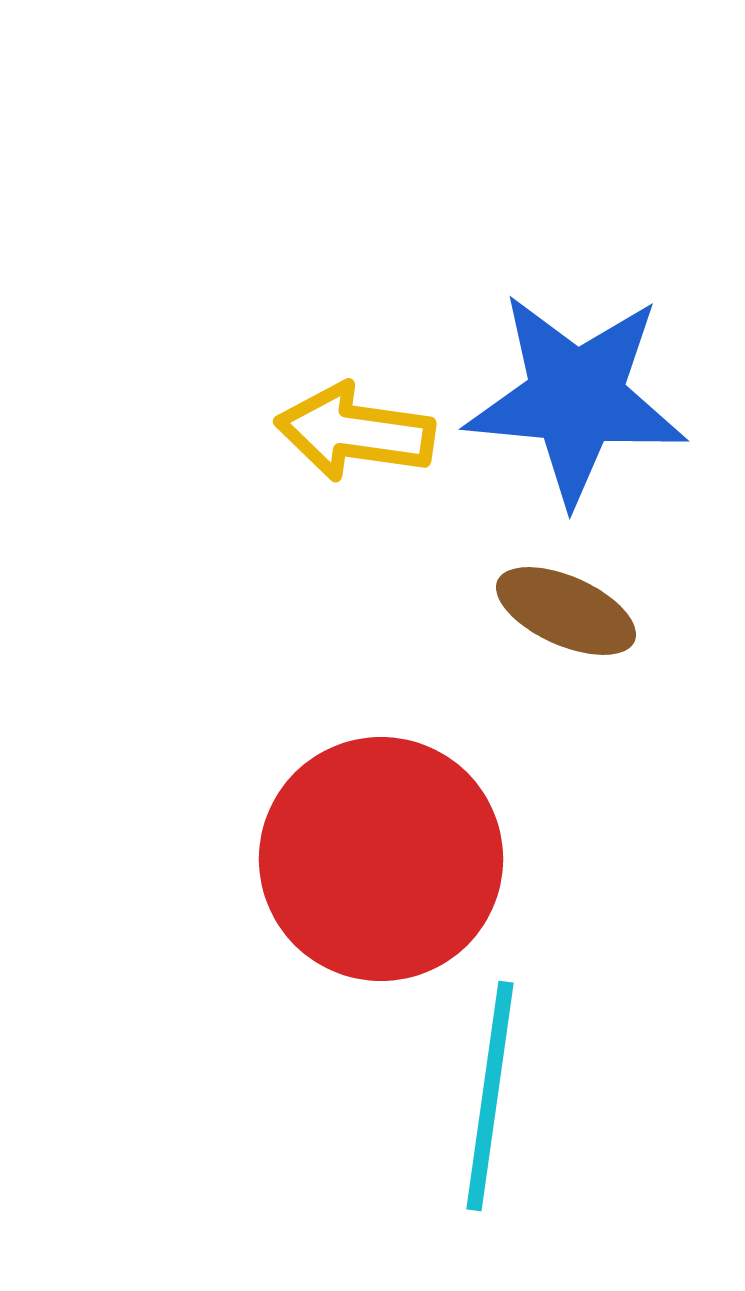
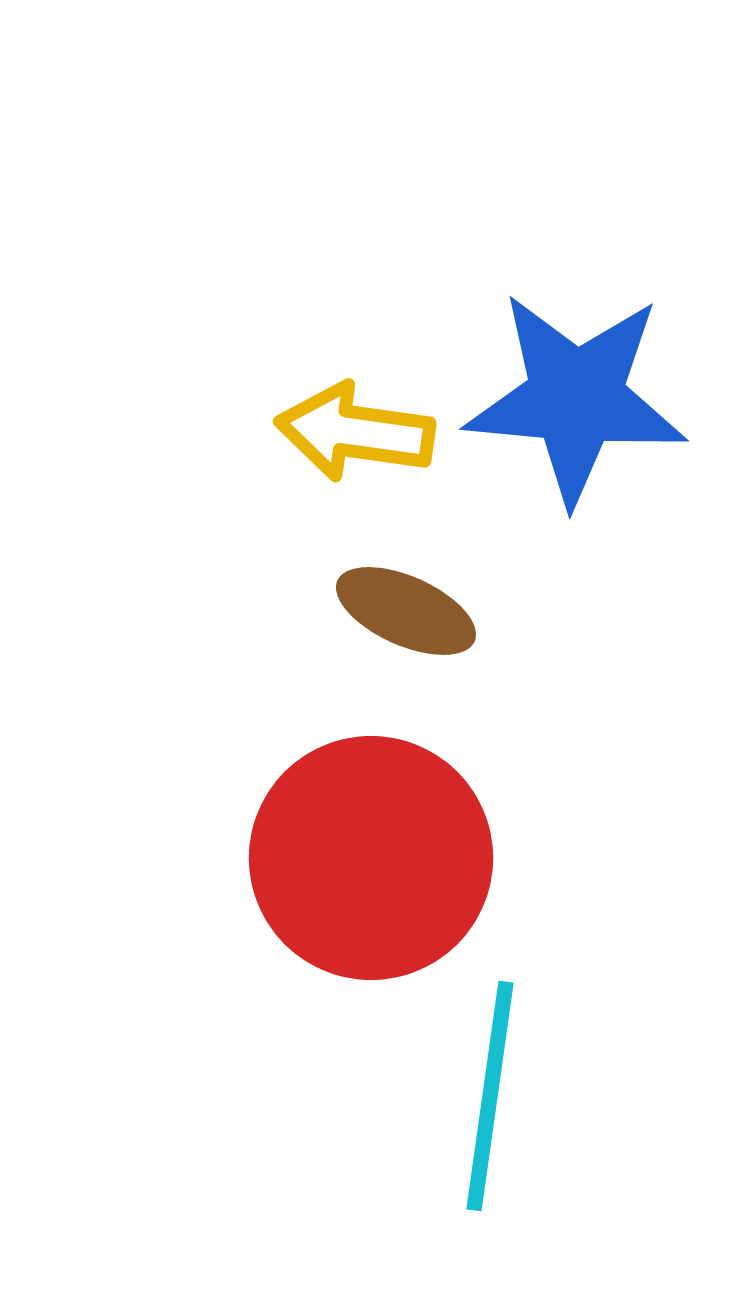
brown ellipse: moved 160 px left
red circle: moved 10 px left, 1 px up
